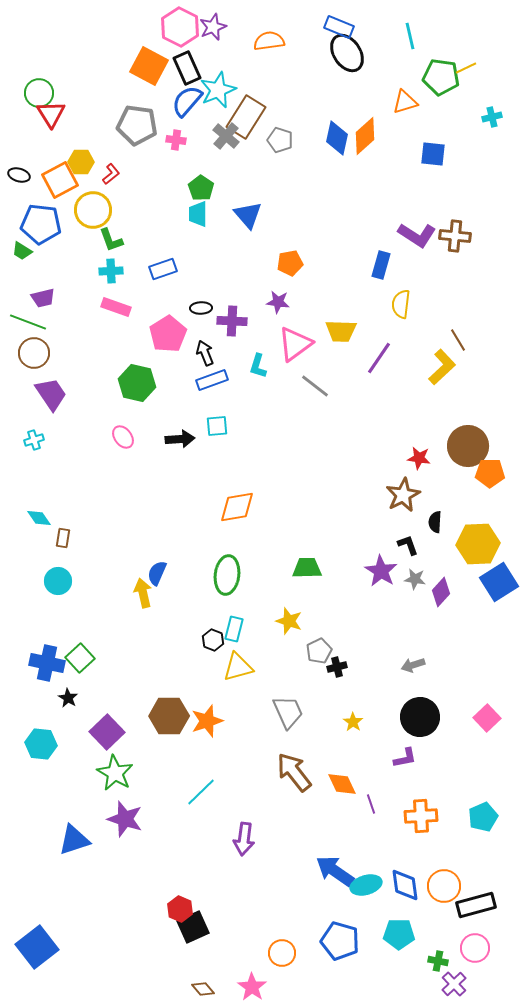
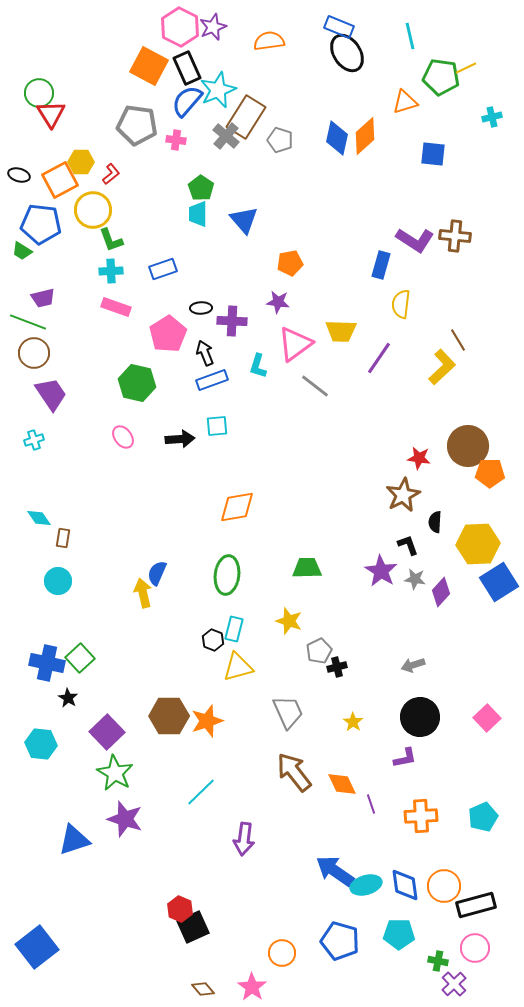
blue triangle at (248, 215): moved 4 px left, 5 px down
purple L-shape at (417, 235): moved 2 px left, 5 px down
